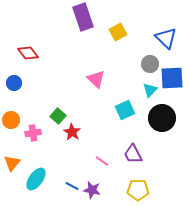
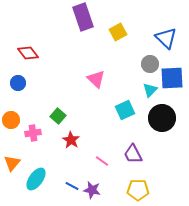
blue circle: moved 4 px right
red star: moved 1 px left, 8 px down
